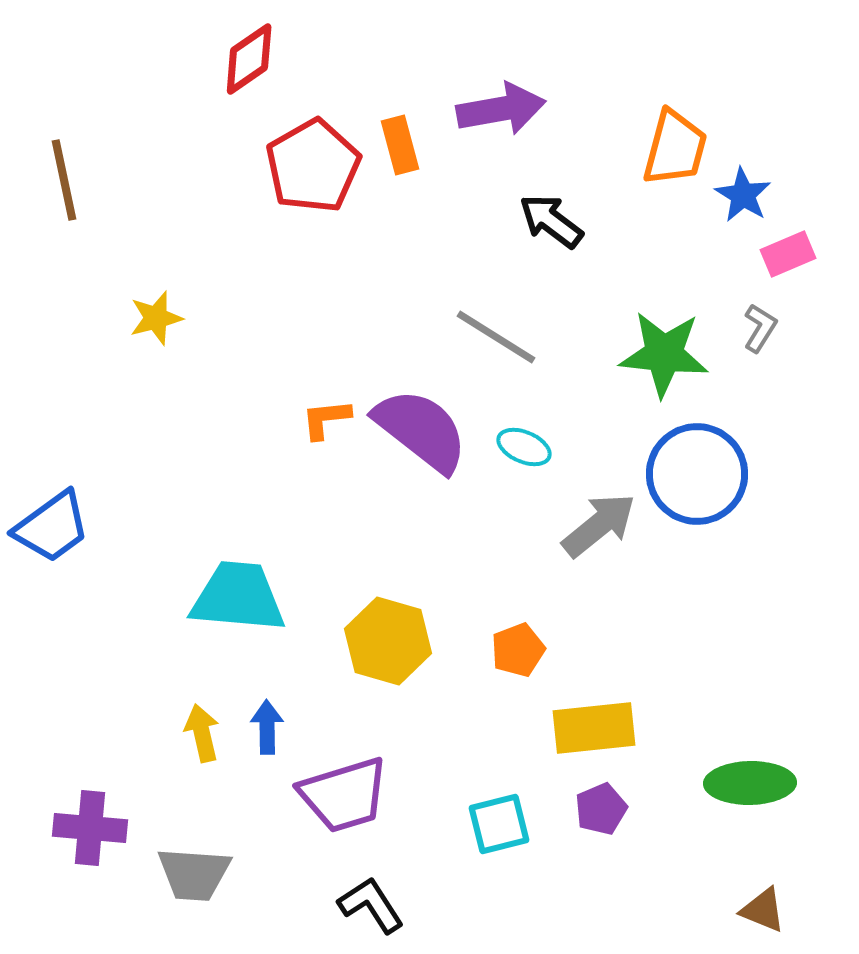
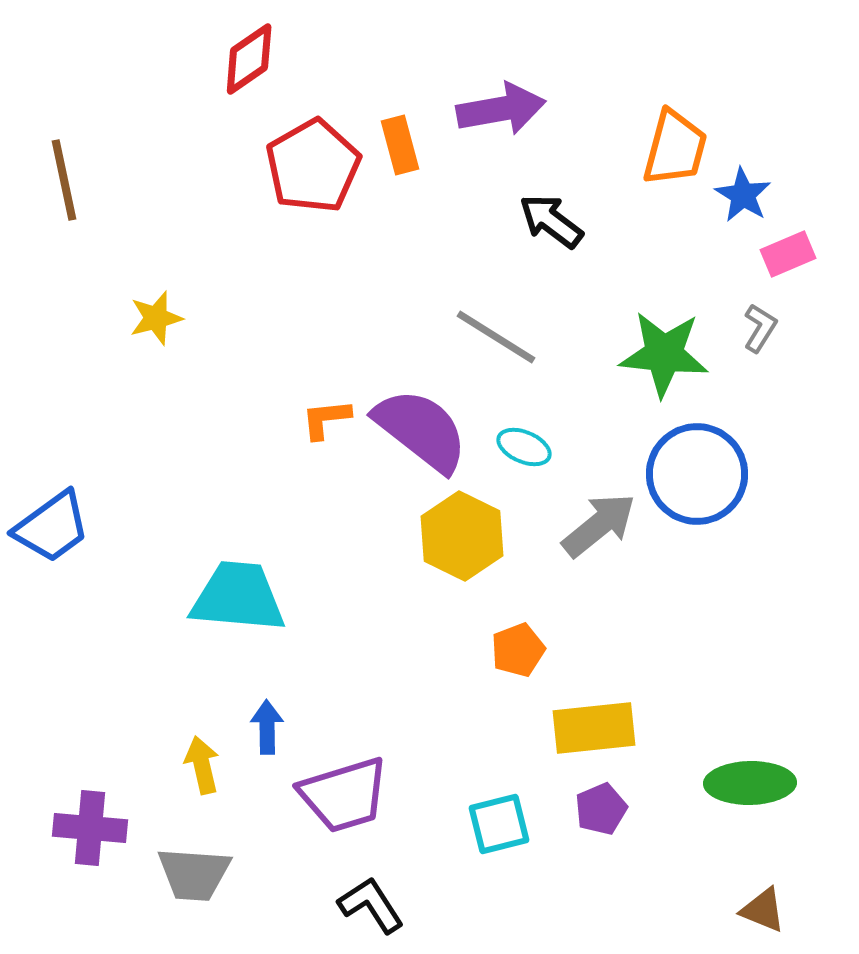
yellow hexagon: moved 74 px right, 105 px up; rotated 10 degrees clockwise
yellow arrow: moved 32 px down
